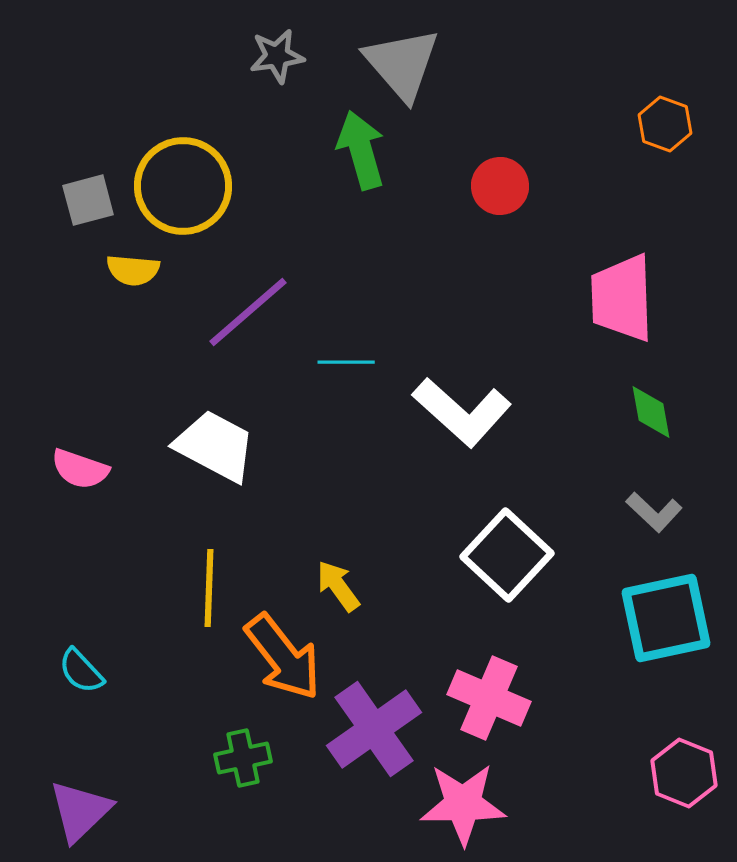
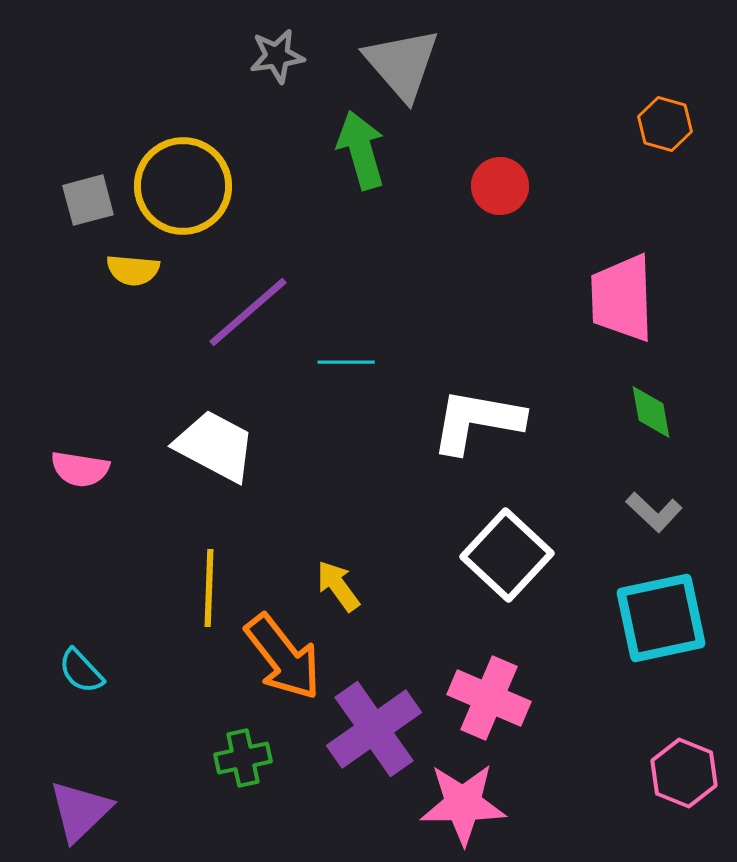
orange hexagon: rotated 4 degrees counterclockwise
white L-shape: moved 15 px right, 9 px down; rotated 148 degrees clockwise
pink semicircle: rotated 10 degrees counterclockwise
cyan square: moved 5 px left
